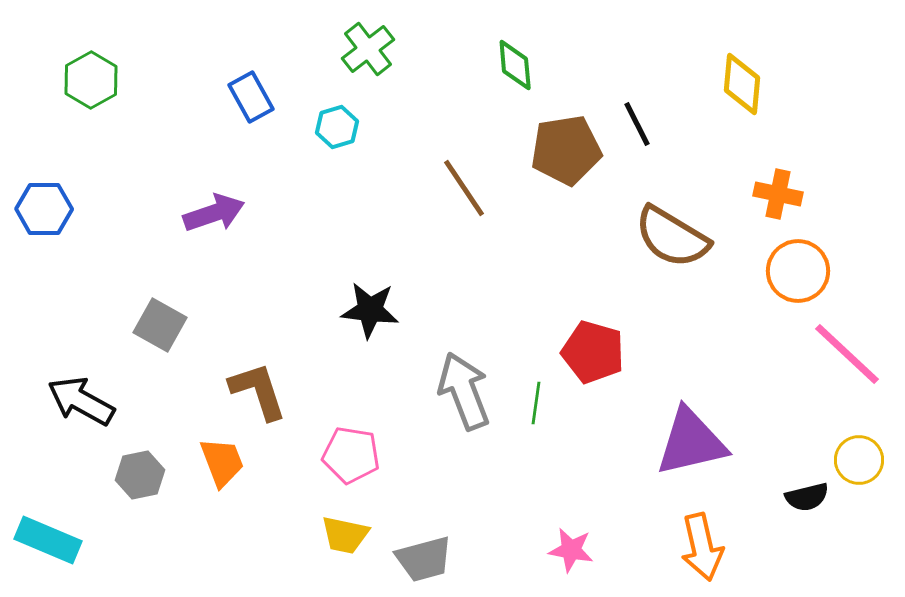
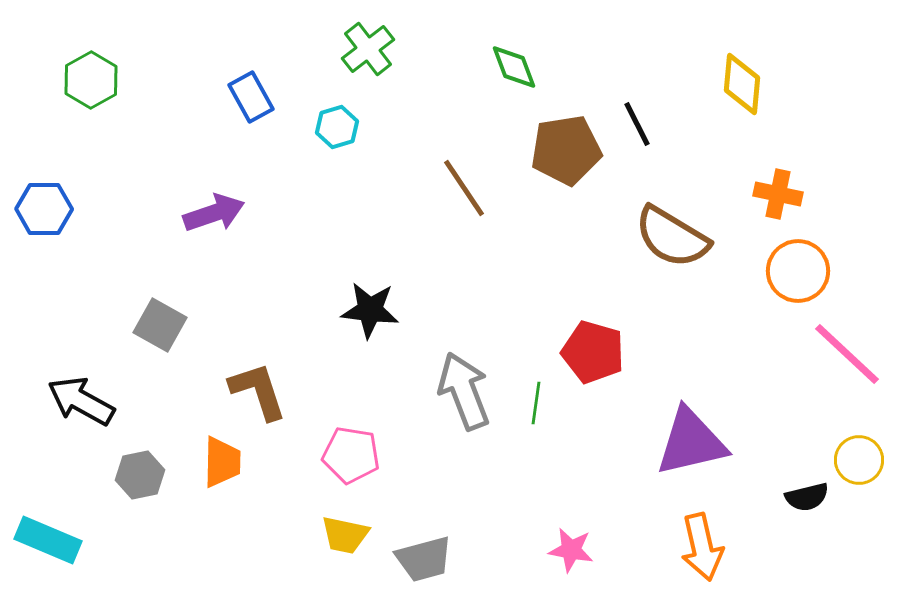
green diamond: moved 1 px left, 2 px down; rotated 16 degrees counterclockwise
orange trapezoid: rotated 22 degrees clockwise
